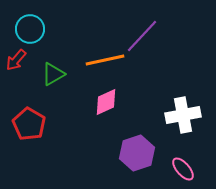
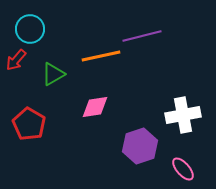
purple line: rotated 33 degrees clockwise
orange line: moved 4 px left, 4 px up
pink diamond: moved 11 px left, 5 px down; rotated 16 degrees clockwise
purple hexagon: moved 3 px right, 7 px up
